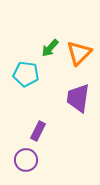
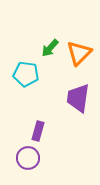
purple rectangle: rotated 12 degrees counterclockwise
purple circle: moved 2 px right, 2 px up
